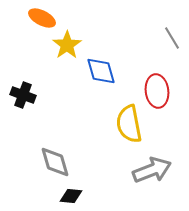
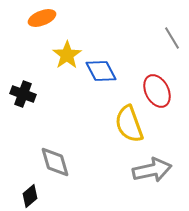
orange ellipse: rotated 48 degrees counterclockwise
yellow star: moved 10 px down
blue diamond: rotated 12 degrees counterclockwise
red ellipse: rotated 20 degrees counterclockwise
black cross: moved 1 px up
yellow semicircle: rotated 9 degrees counterclockwise
gray arrow: rotated 9 degrees clockwise
black diamond: moved 41 px left; rotated 45 degrees counterclockwise
